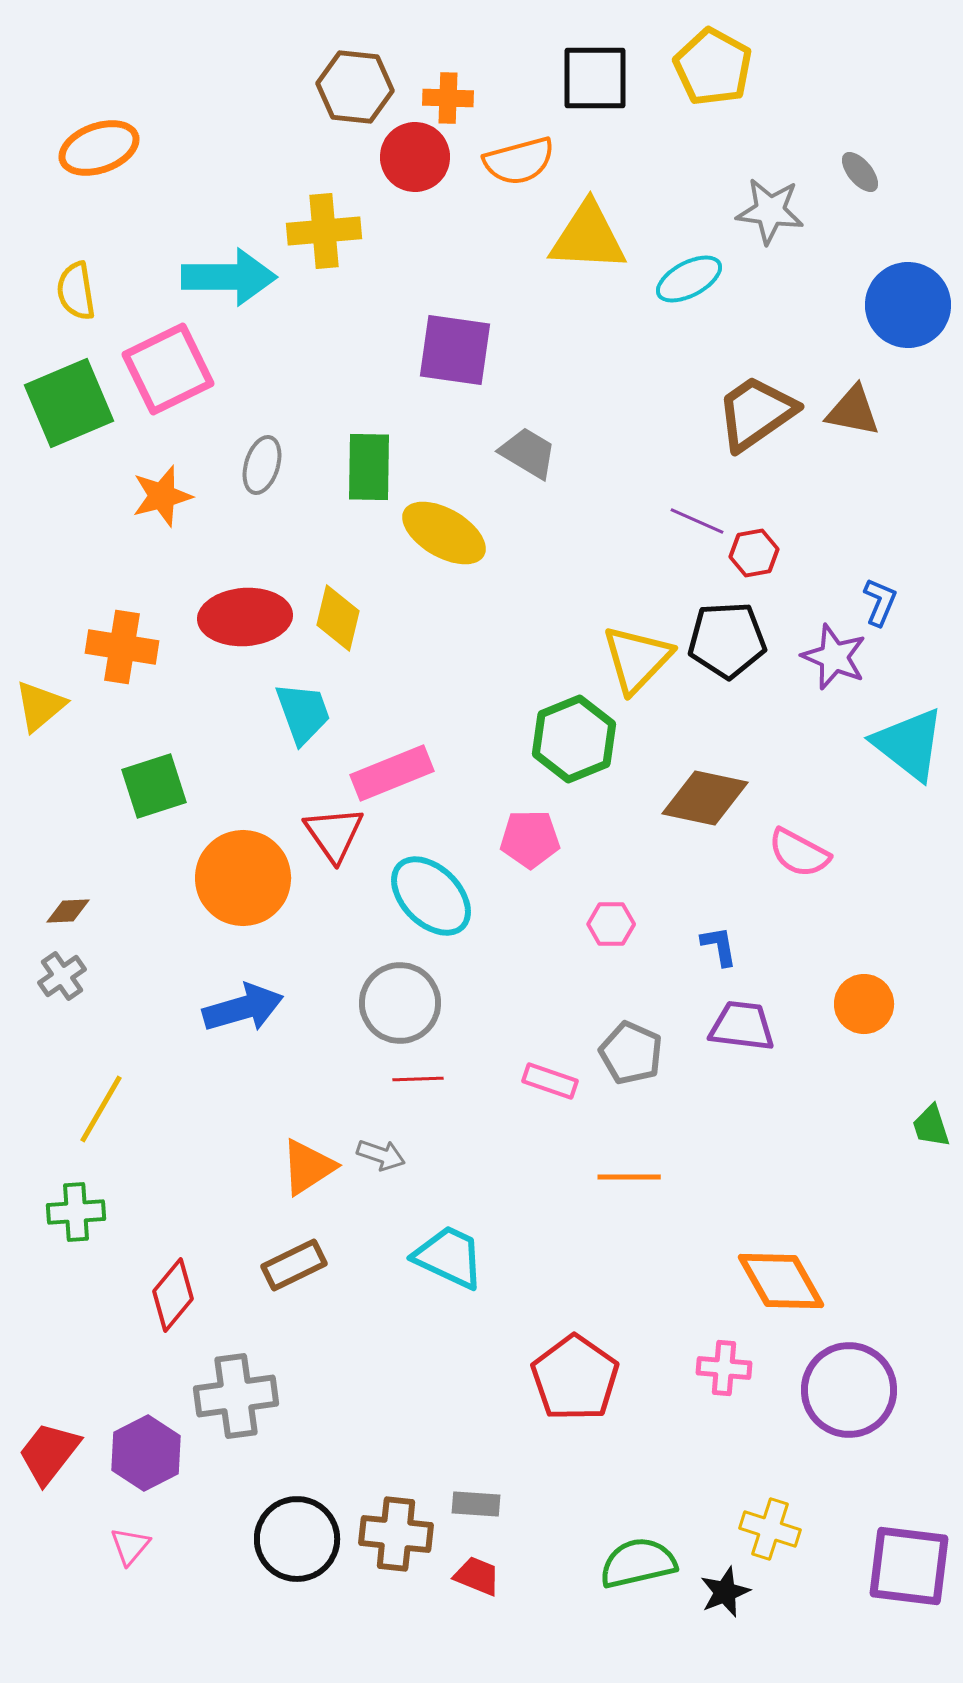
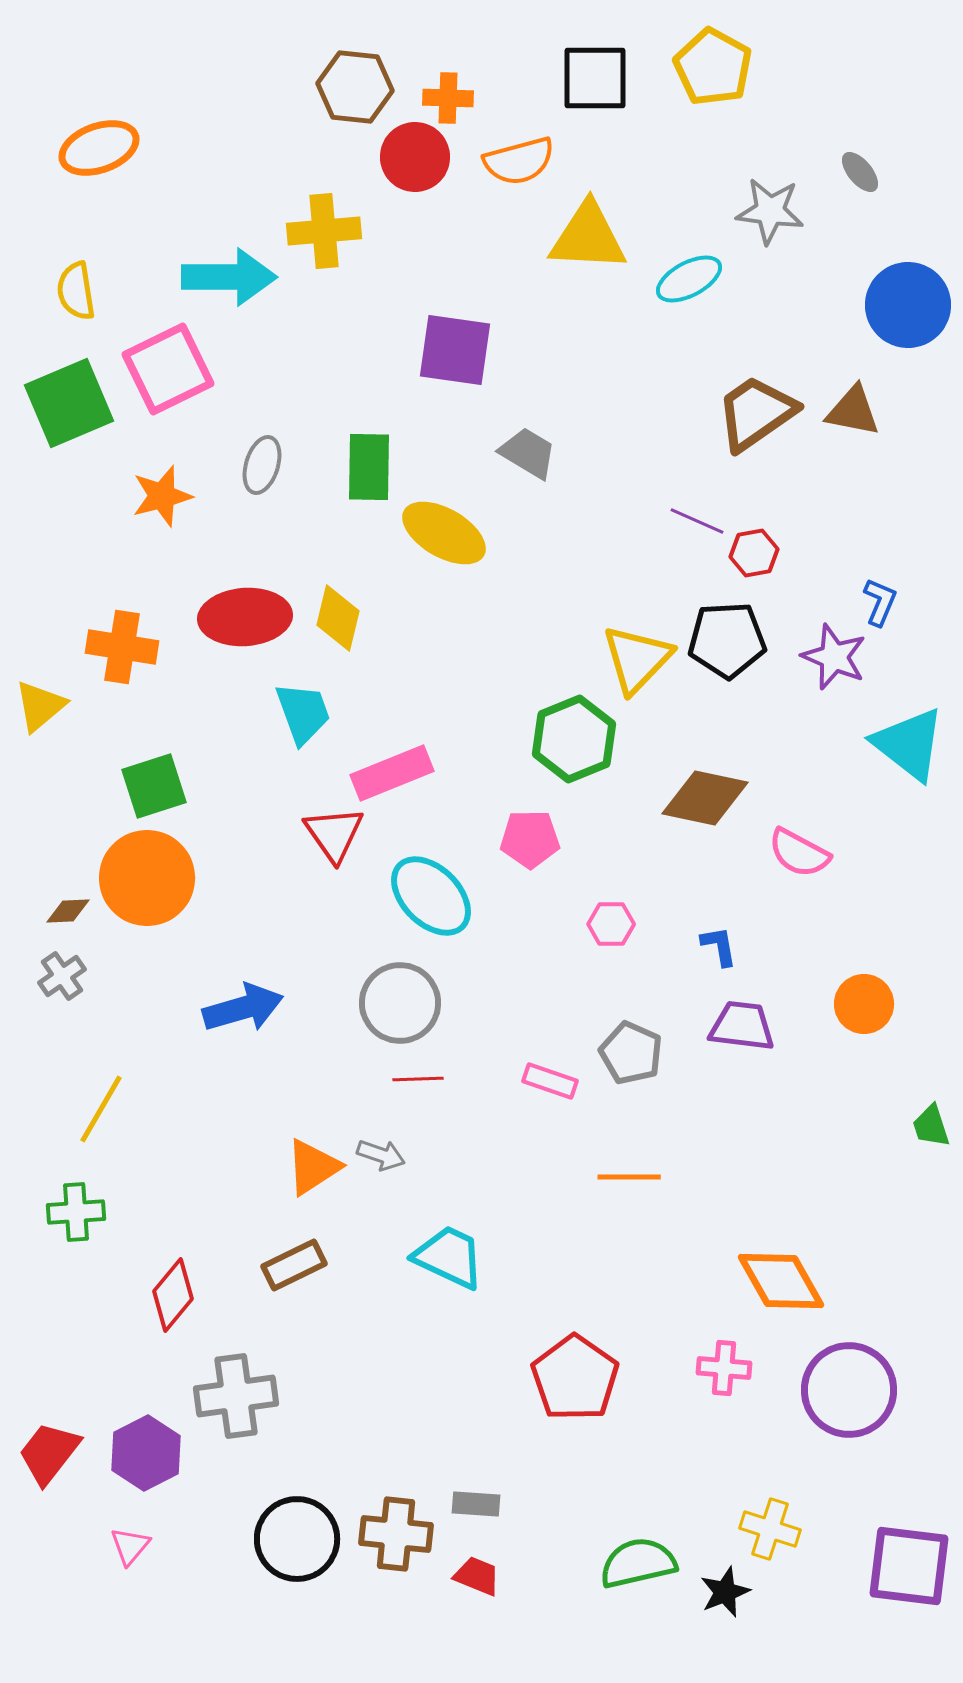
orange circle at (243, 878): moved 96 px left
orange triangle at (308, 1167): moved 5 px right
